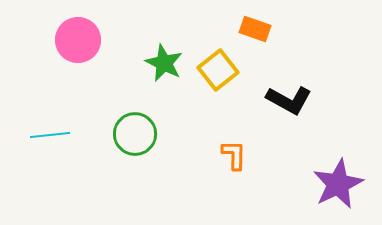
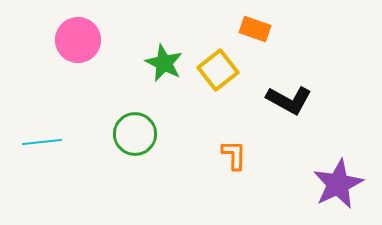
cyan line: moved 8 px left, 7 px down
